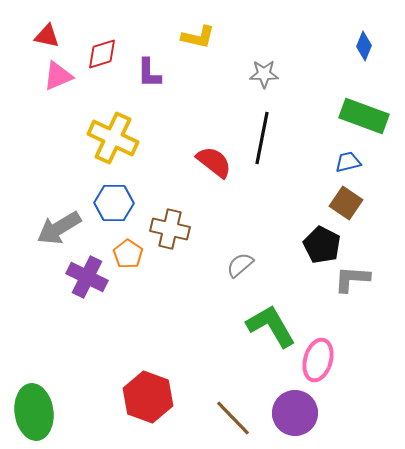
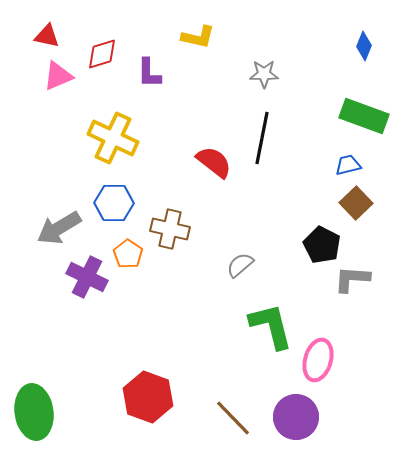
blue trapezoid: moved 3 px down
brown square: moved 10 px right; rotated 12 degrees clockwise
green L-shape: rotated 16 degrees clockwise
purple circle: moved 1 px right, 4 px down
